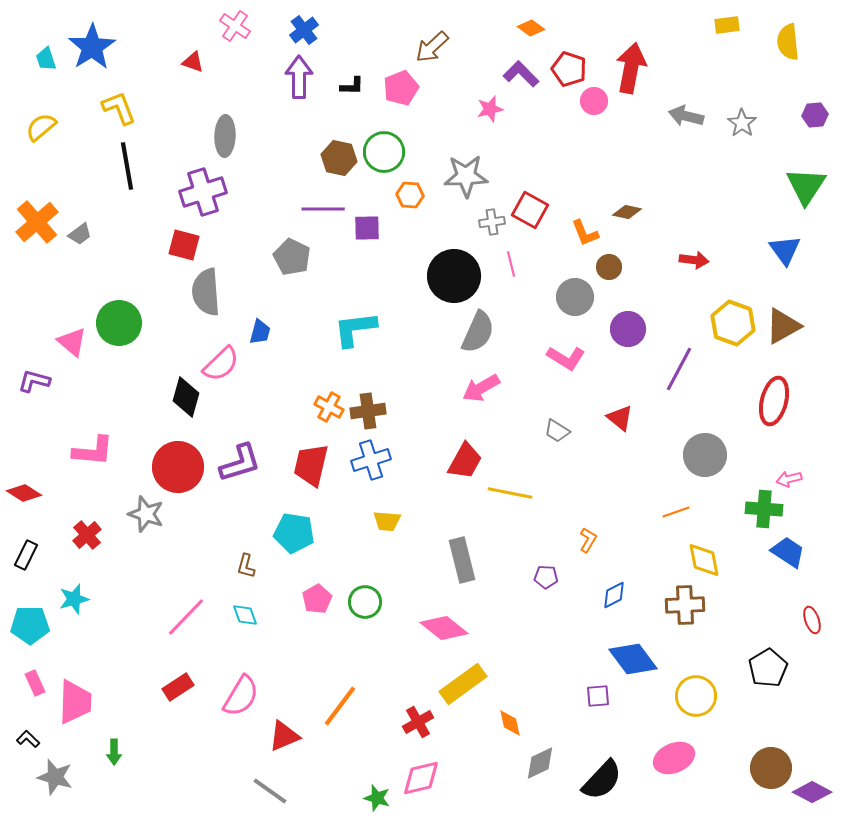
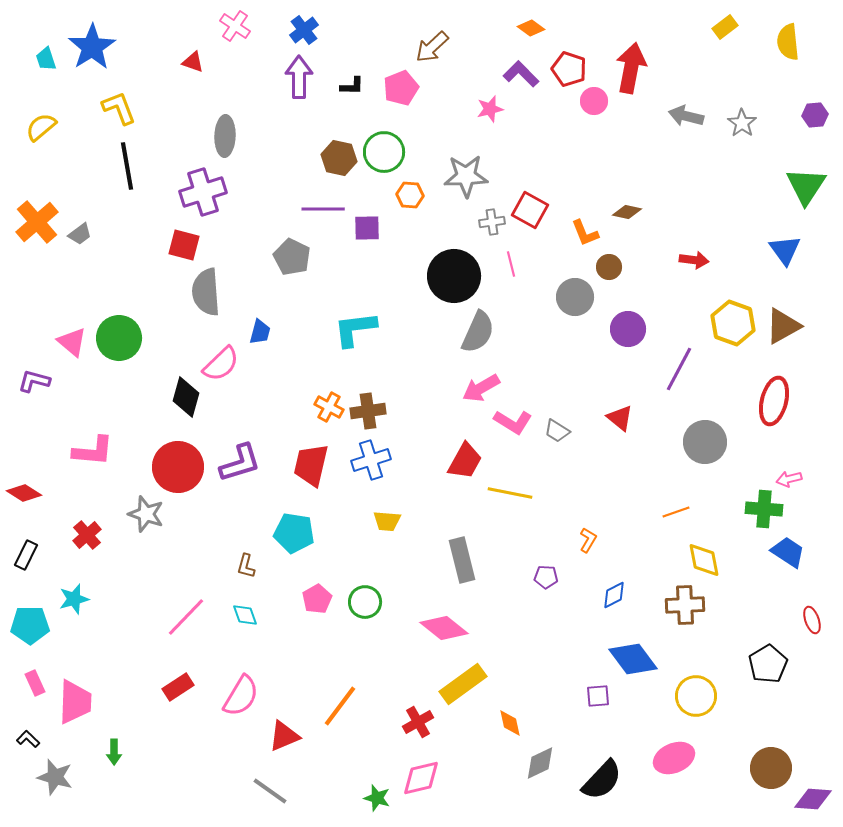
yellow rectangle at (727, 25): moved 2 px left, 2 px down; rotated 30 degrees counterclockwise
green circle at (119, 323): moved 15 px down
pink L-shape at (566, 358): moved 53 px left, 64 px down
gray circle at (705, 455): moved 13 px up
black pentagon at (768, 668): moved 4 px up
purple diamond at (812, 792): moved 1 px right, 7 px down; rotated 24 degrees counterclockwise
